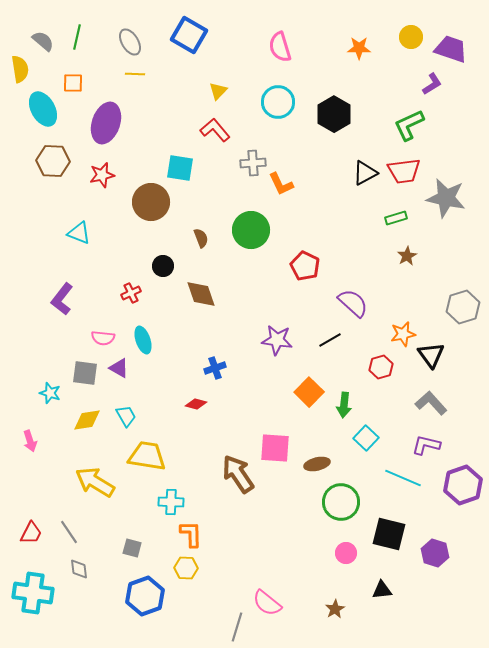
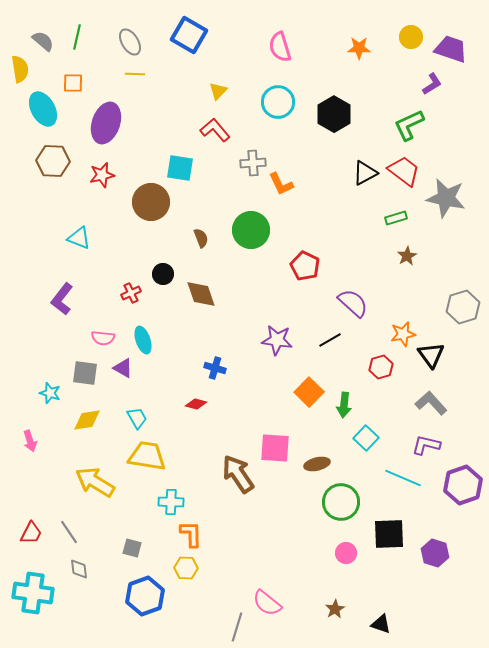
red trapezoid at (404, 171): rotated 136 degrees counterclockwise
cyan triangle at (79, 233): moved 5 px down
black circle at (163, 266): moved 8 px down
purple triangle at (119, 368): moved 4 px right
blue cross at (215, 368): rotated 35 degrees clockwise
cyan trapezoid at (126, 416): moved 11 px right, 2 px down
black square at (389, 534): rotated 16 degrees counterclockwise
black triangle at (382, 590): moved 1 px left, 34 px down; rotated 25 degrees clockwise
